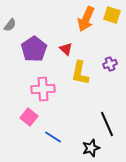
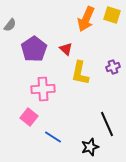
purple cross: moved 3 px right, 3 px down
black star: moved 1 px left, 1 px up
